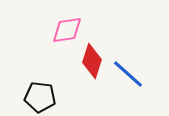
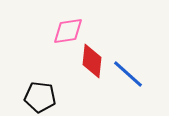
pink diamond: moved 1 px right, 1 px down
red diamond: rotated 12 degrees counterclockwise
